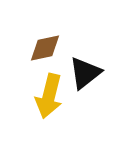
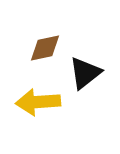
yellow arrow: moved 11 px left, 6 px down; rotated 72 degrees clockwise
